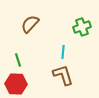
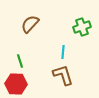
green line: moved 2 px right, 1 px down
